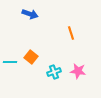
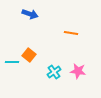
orange line: rotated 64 degrees counterclockwise
orange square: moved 2 px left, 2 px up
cyan line: moved 2 px right
cyan cross: rotated 16 degrees counterclockwise
